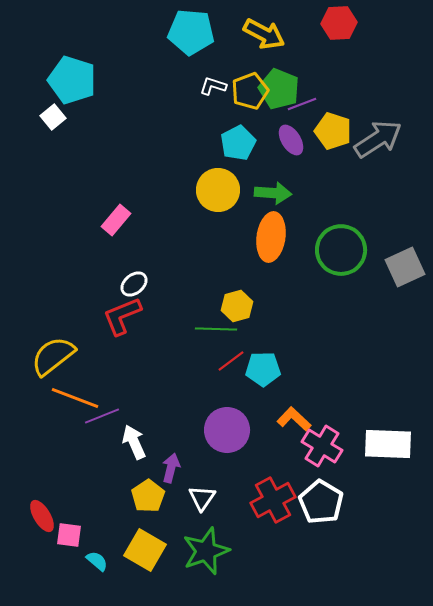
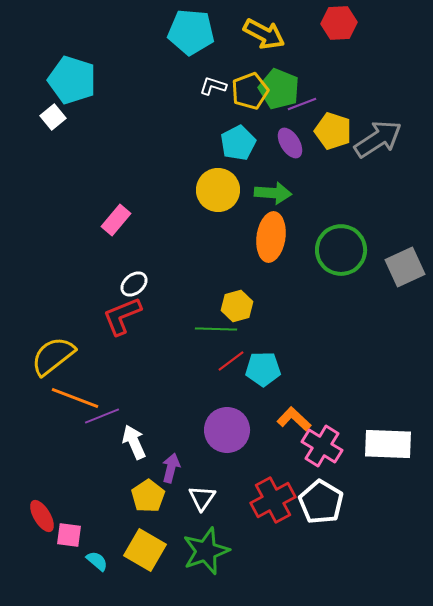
purple ellipse at (291, 140): moved 1 px left, 3 px down
